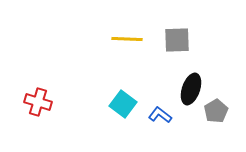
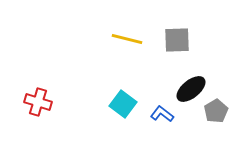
yellow line: rotated 12 degrees clockwise
black ellipse: rotated 32 degrees clockwise
blue L-shape: moved 2 px right, 1 px up
